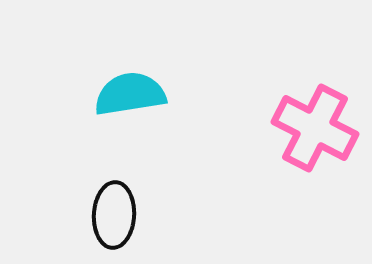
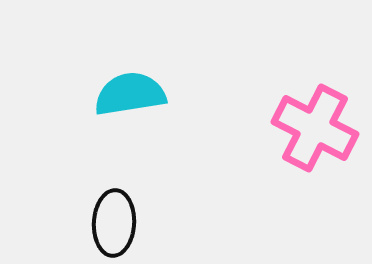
black ellipse: moved 8 px down
